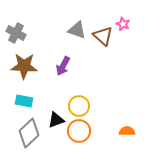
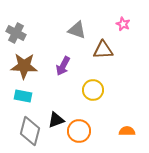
brown triangle: moved 14 px down; rotated 45 degrees counterclockwise
cyan rectangle: moved 1 px left, 5 px up
yellow circle: moved 14 px right, 16 px up
gray diamond: moved 1 px right, 2 px up; rotated 32 degrees counterclockwise
